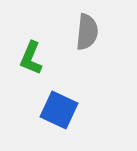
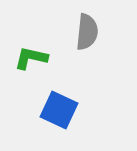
green L-shape: rotated 80 degrees clockwise
